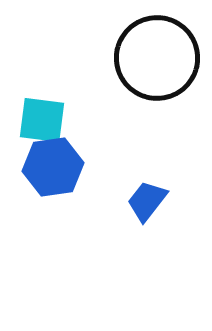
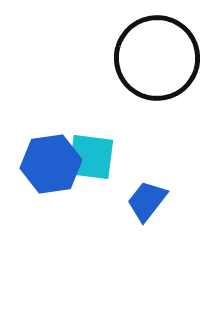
cyan square: moved 49 px right, 37 px down
blue hexagon: moved 2 px left, 3 px up
